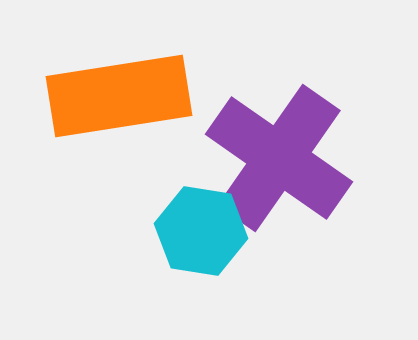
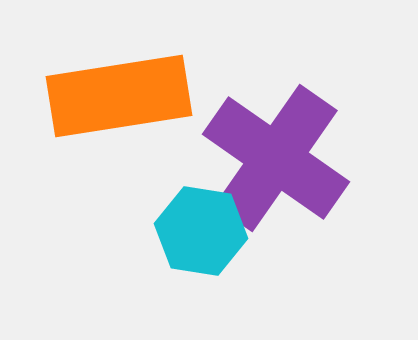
purple cross: moved 3 px left
